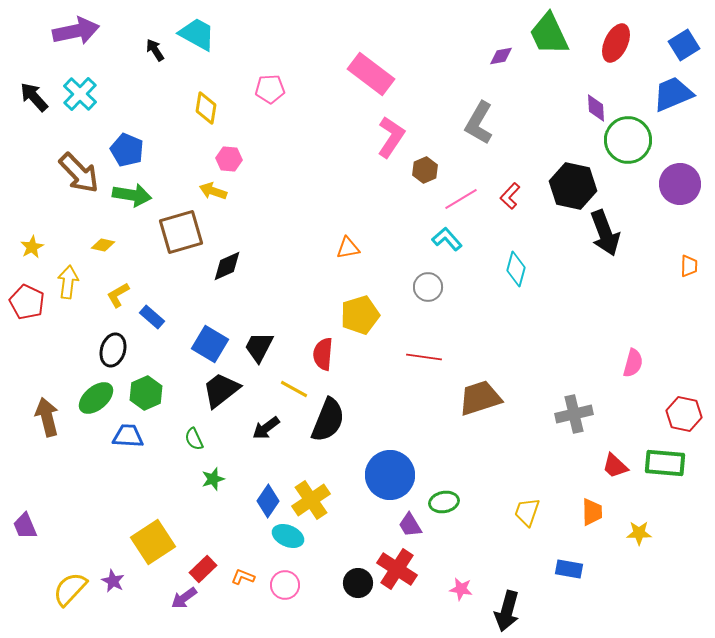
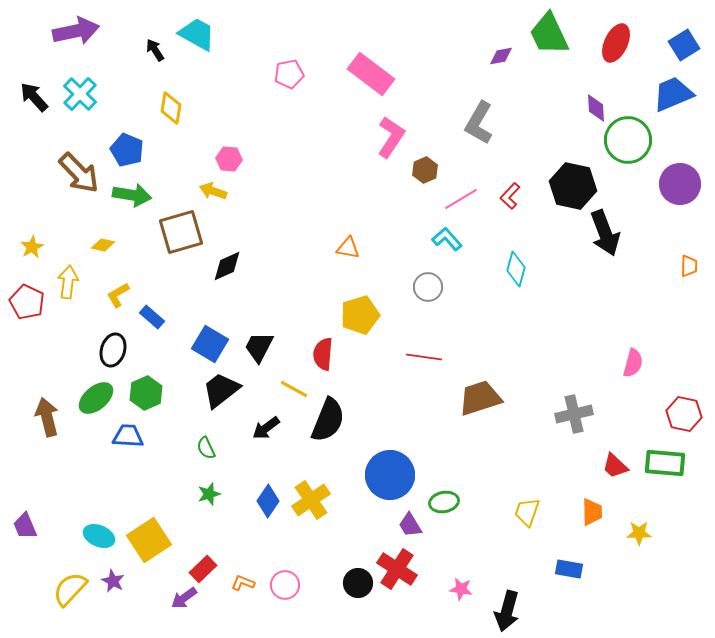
pink pentagon at (270, 89): moved 19 px right, 15 px up; rotated 8 degrees counterclockwise
yellow diamond at (206, 108): moved 35 px left
orange triangle at (348, 248): rotated 20 degrees clockwise
green semicircle at (194, 439): moved 12 px right, 9 px down
green star at (213, 479): moved 4 px left, 15 px down
cyan ellipse at (288, 536): moved 189 px left
yellow square at (153, 542): moved 4 px left, 2 px up
orange L-shape at (243, 577): moved 6 px down
